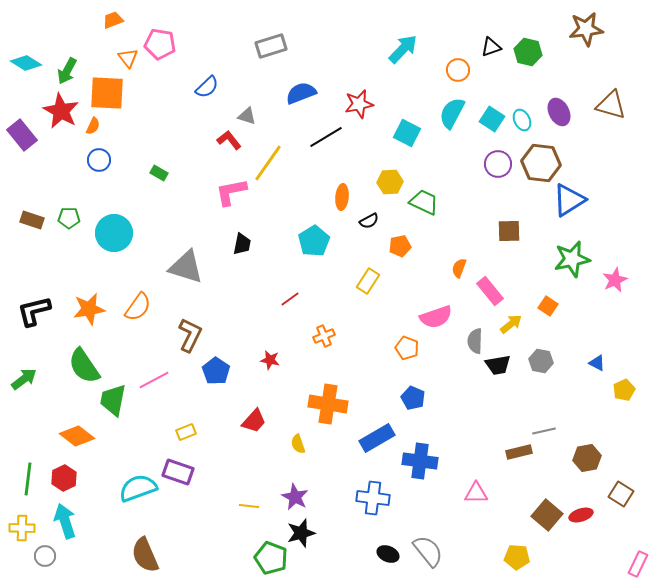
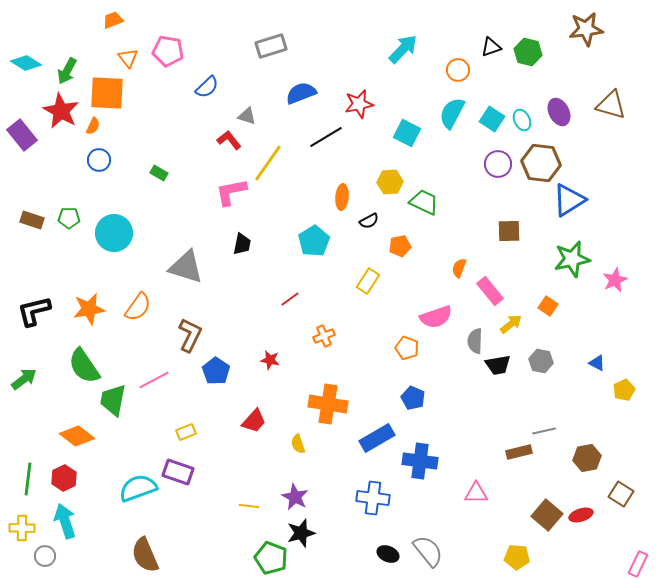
pink pentagon at (160, 44): moved 8 px right, 7 px down
